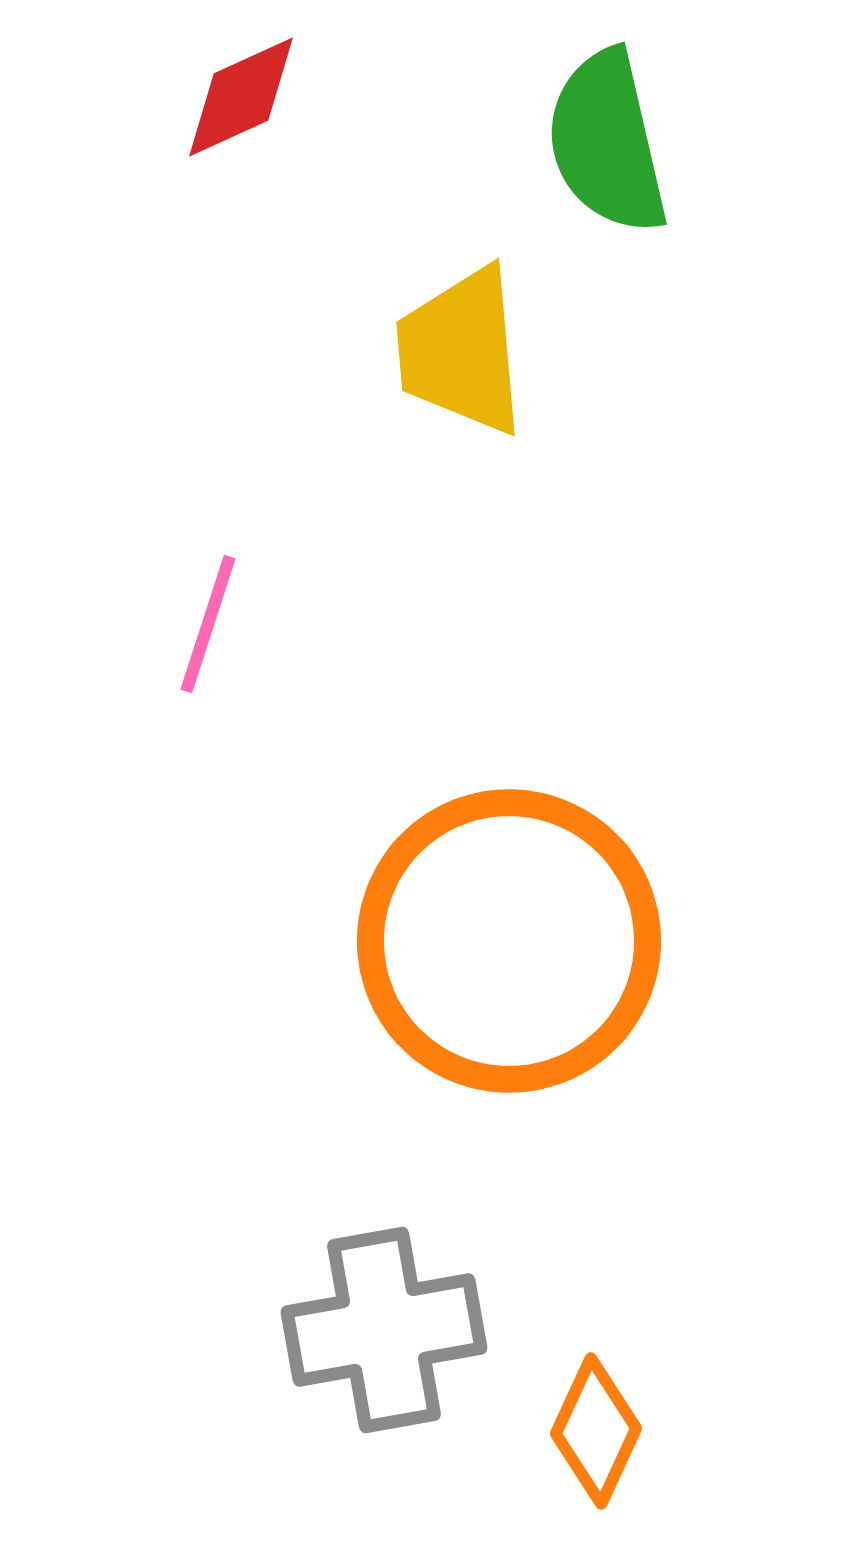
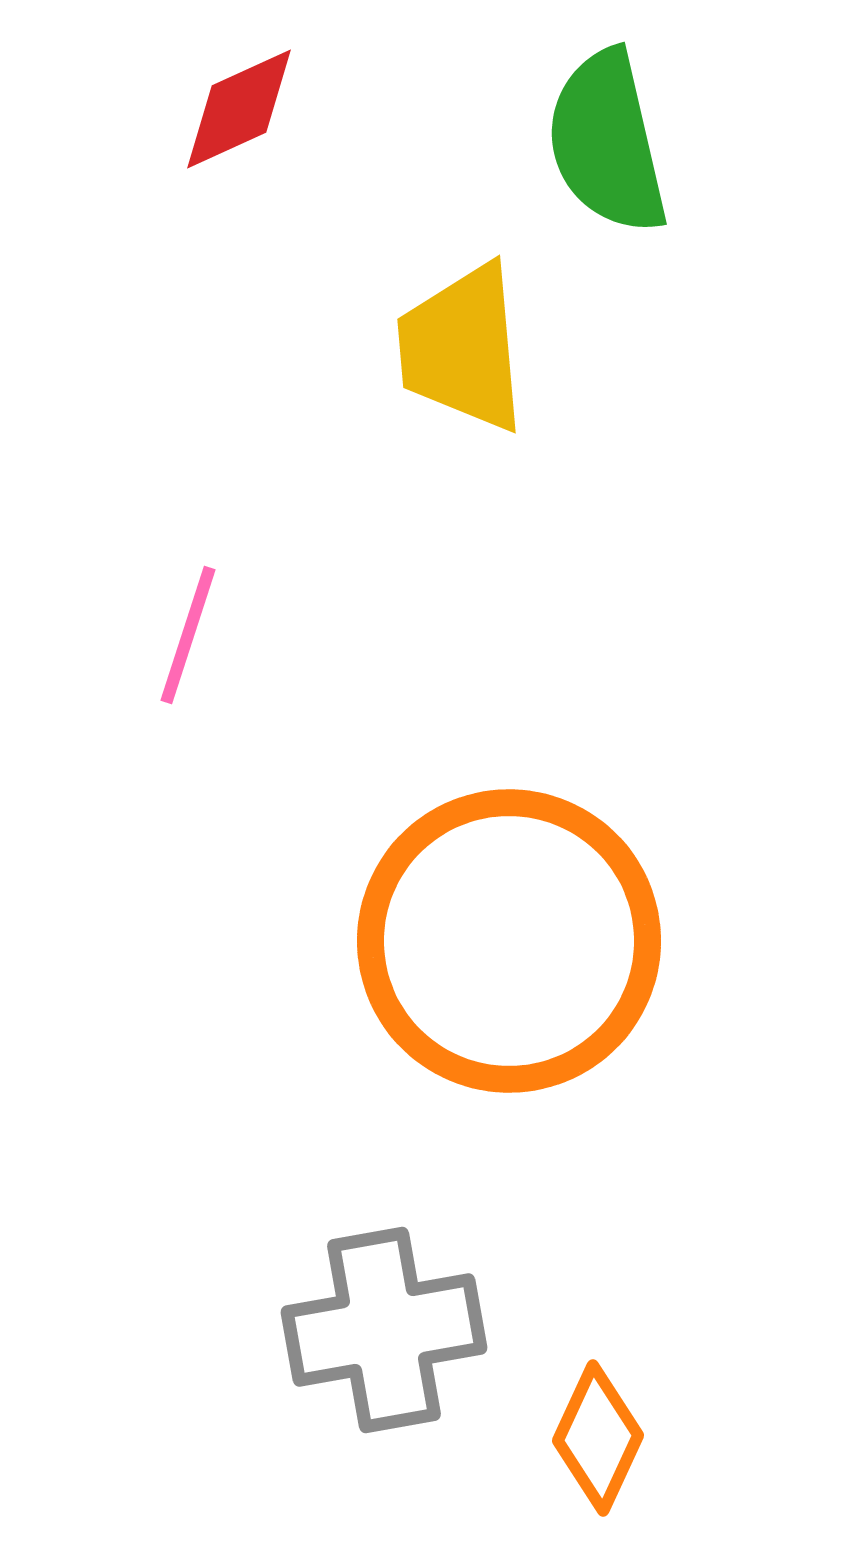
red diamond: moved 2 px left, 12 px down
yellow trapezoid: moved 1 px right, 3 px up
pink line: moved 20 px left, 11 px down
orange diamond: moved 2 px right, 7 px down
